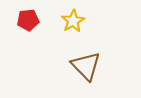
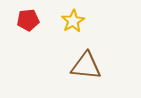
brown triangle: rotated 40 degrees counterclockwise
